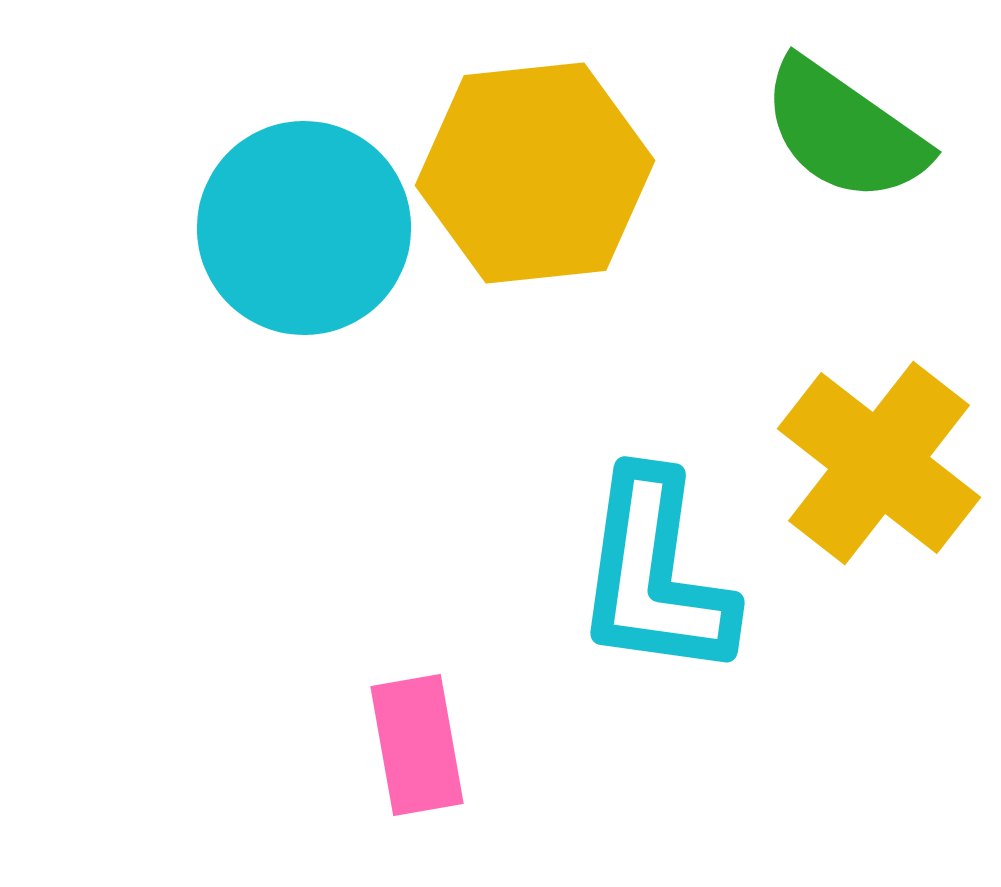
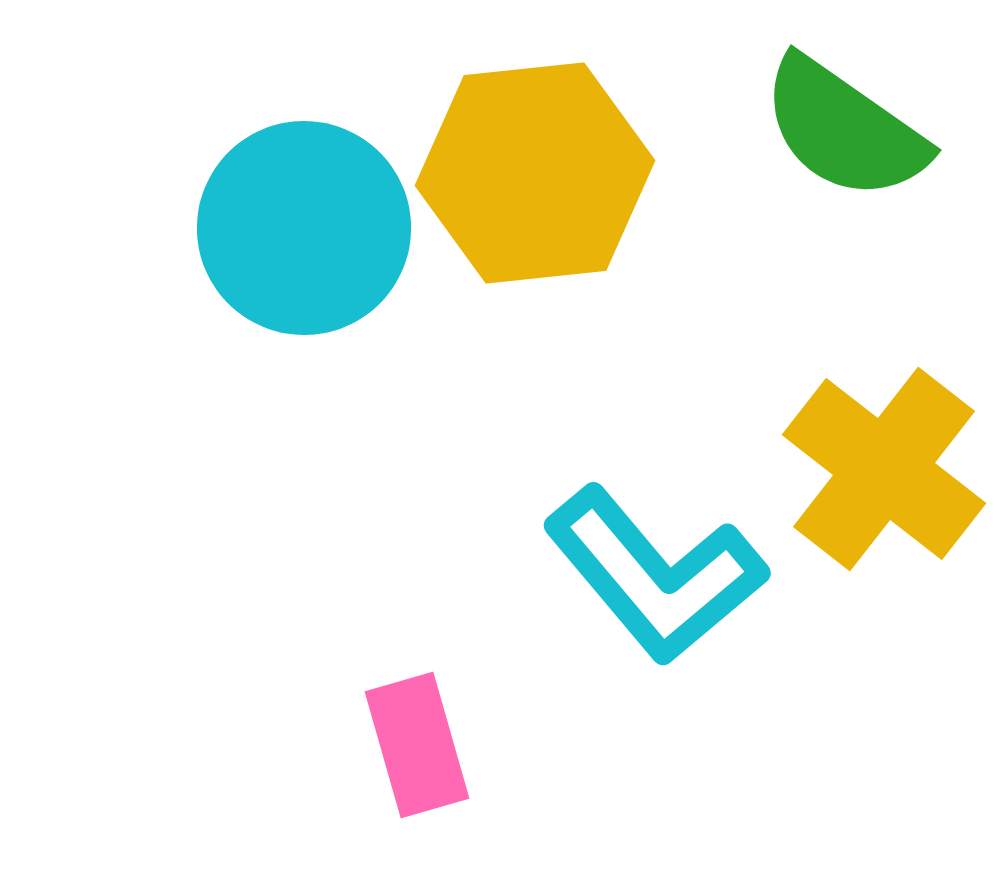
green semicircle: moved 2 px up
yellow cross: moved 5 px right, 6 px down
cyan L-shape: rotated 48 degrees counterclockwise
pink rectangle: rotated 6 degrees counterclockwise
